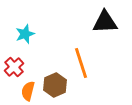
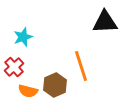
cyan star: moved 2 px left, 3 px down
orange line: moved 3 px down
orange semicircle: rotated 90 degrees counterclockwise
